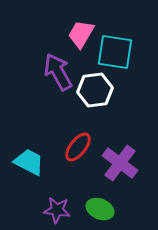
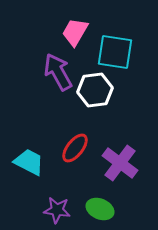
pink trapezoid: moved 6 px left, 2 px up
red ellipse: moved 3 px left, 1 px down
